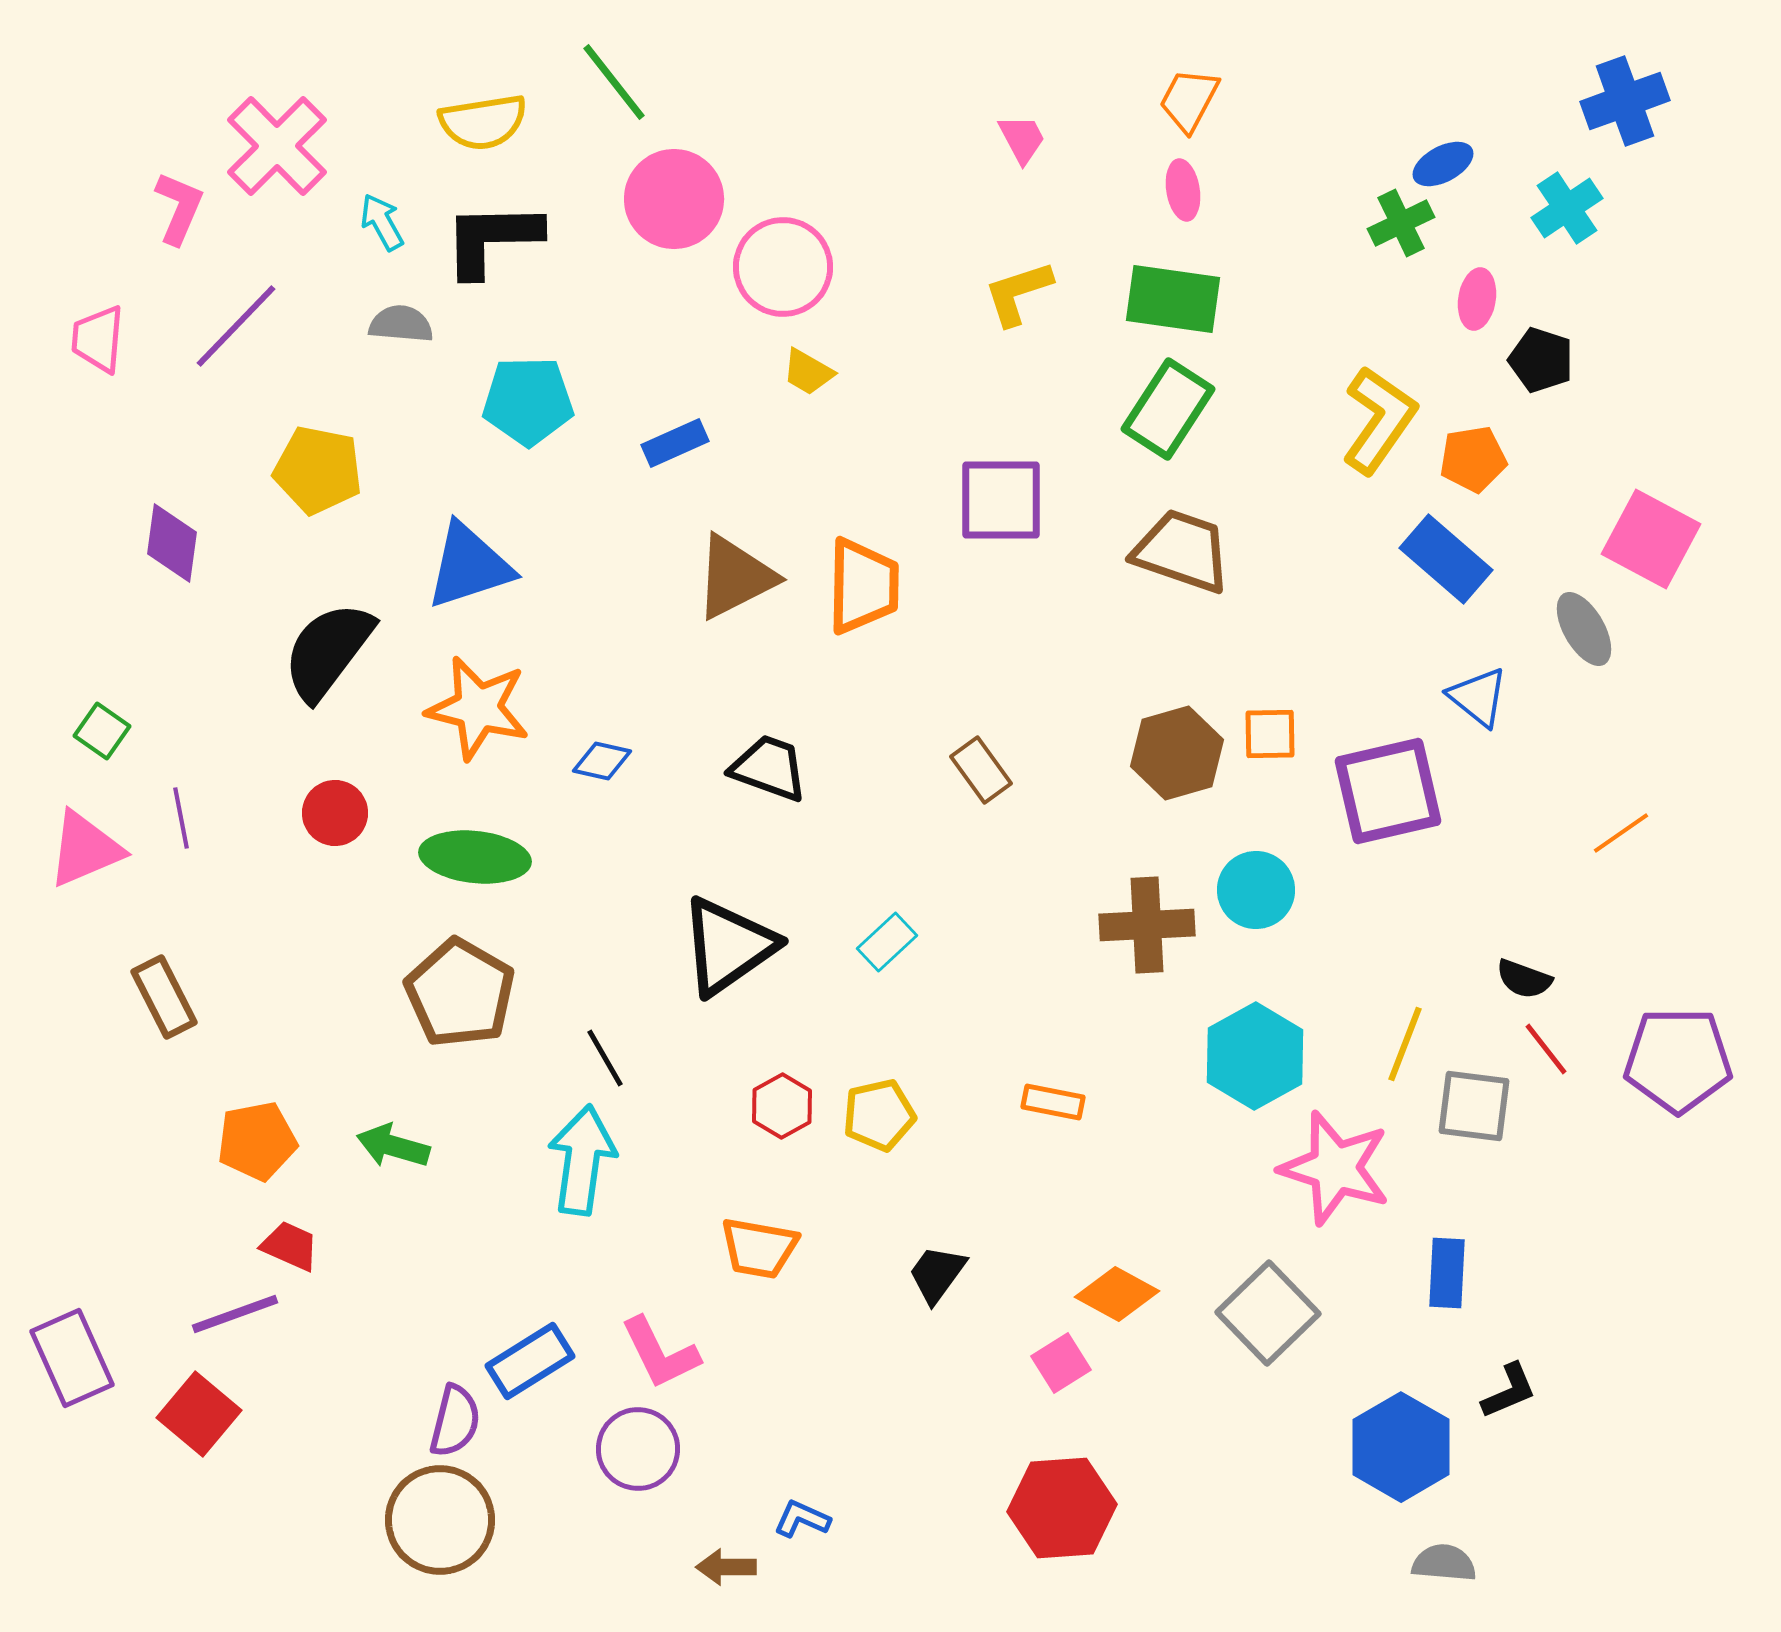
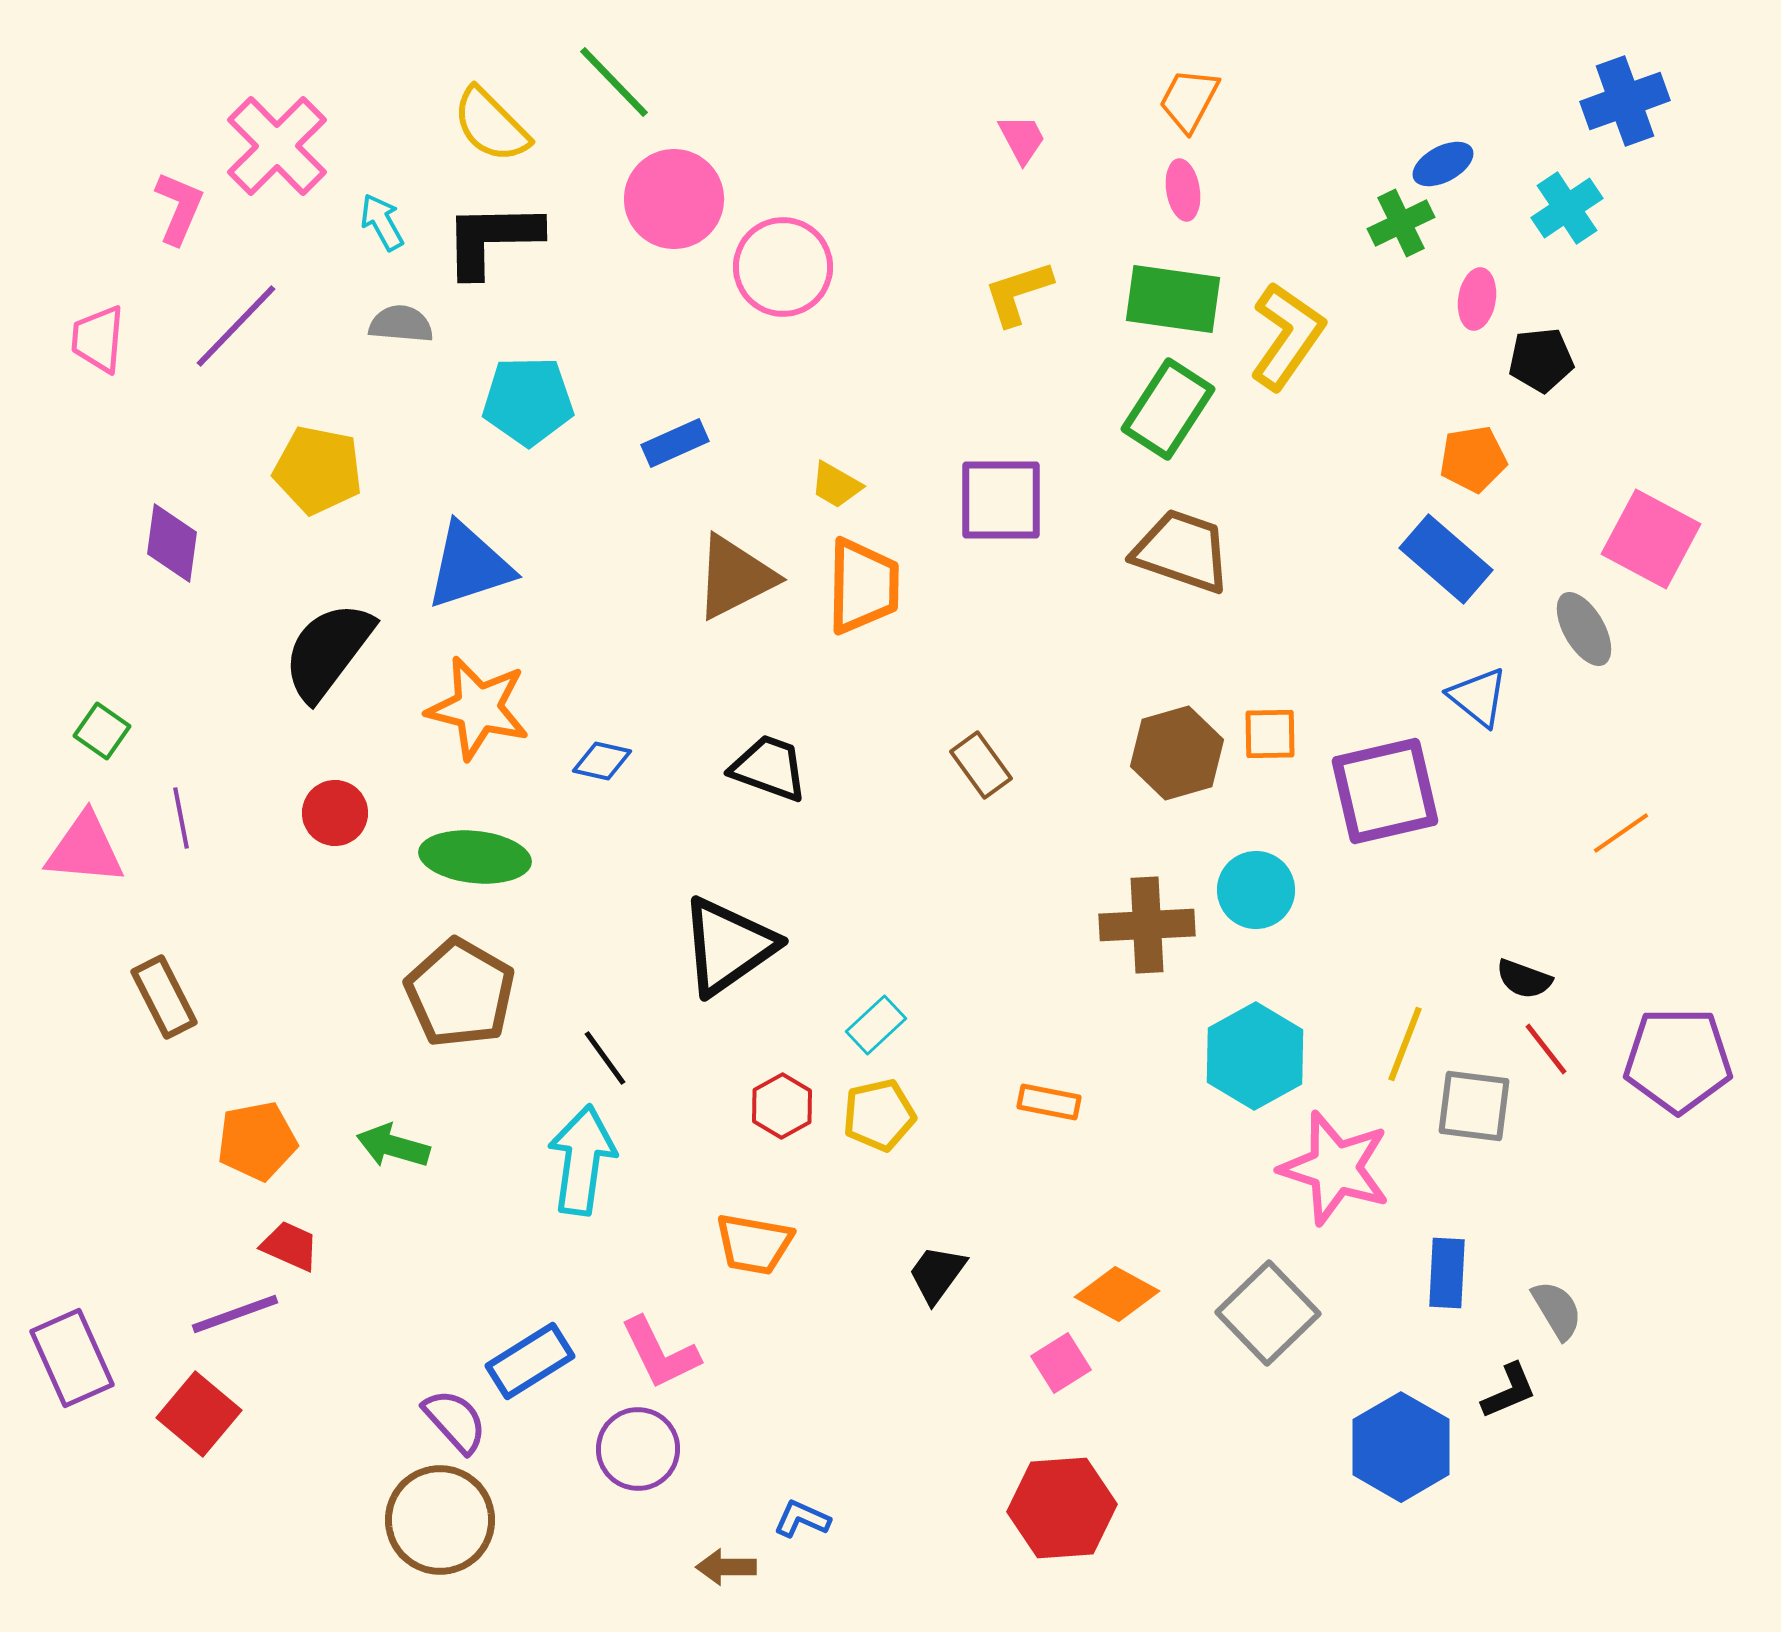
green line at (614, 82): rotated 6 degrees counterclockwise
yellow semicircle at (483, 122): moved 8 px right, 3 px down; rotated 54 degrees clockwise
black pentagon at (1541, 360): rotated 24 degrees counterclockwise
yellow trapezoid at (808, 372): moved 28 px right, 113 px down
yellow L-shape at (1379, 420): moved 92 px left, 84 px up
brown rectangle at (981, 770): moved 5 px up
purple square at (1388, 791): moved 3 px left
pink triangle at (85, 849): rotated 28 degrees clockwise
cyan rectangle at (887, 942): moved 11 px left, 83 px down
black line at (605, 1058): rotated 6 degrees counterclockwise
orange rectangle at (1053, 1102): moved 4 px left
orange trapezoid at (759, 1248): moved 5 px left, 4 px up
purple semicircle at (455, 1421): rotated 56 degrees counterclockwise
gray semicircle at (1444, 1563): moved 113 px right, 253 px up; rotated 54 degrees clockwise
